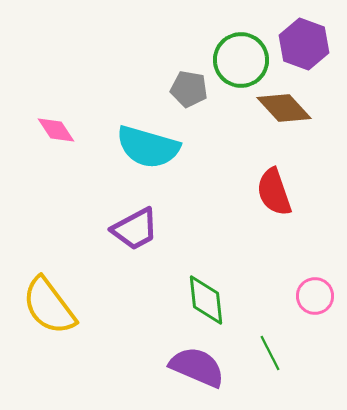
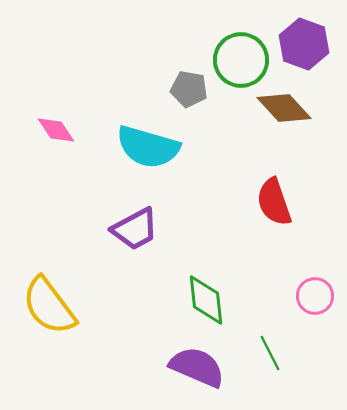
red semicircle: moved 10 px down
